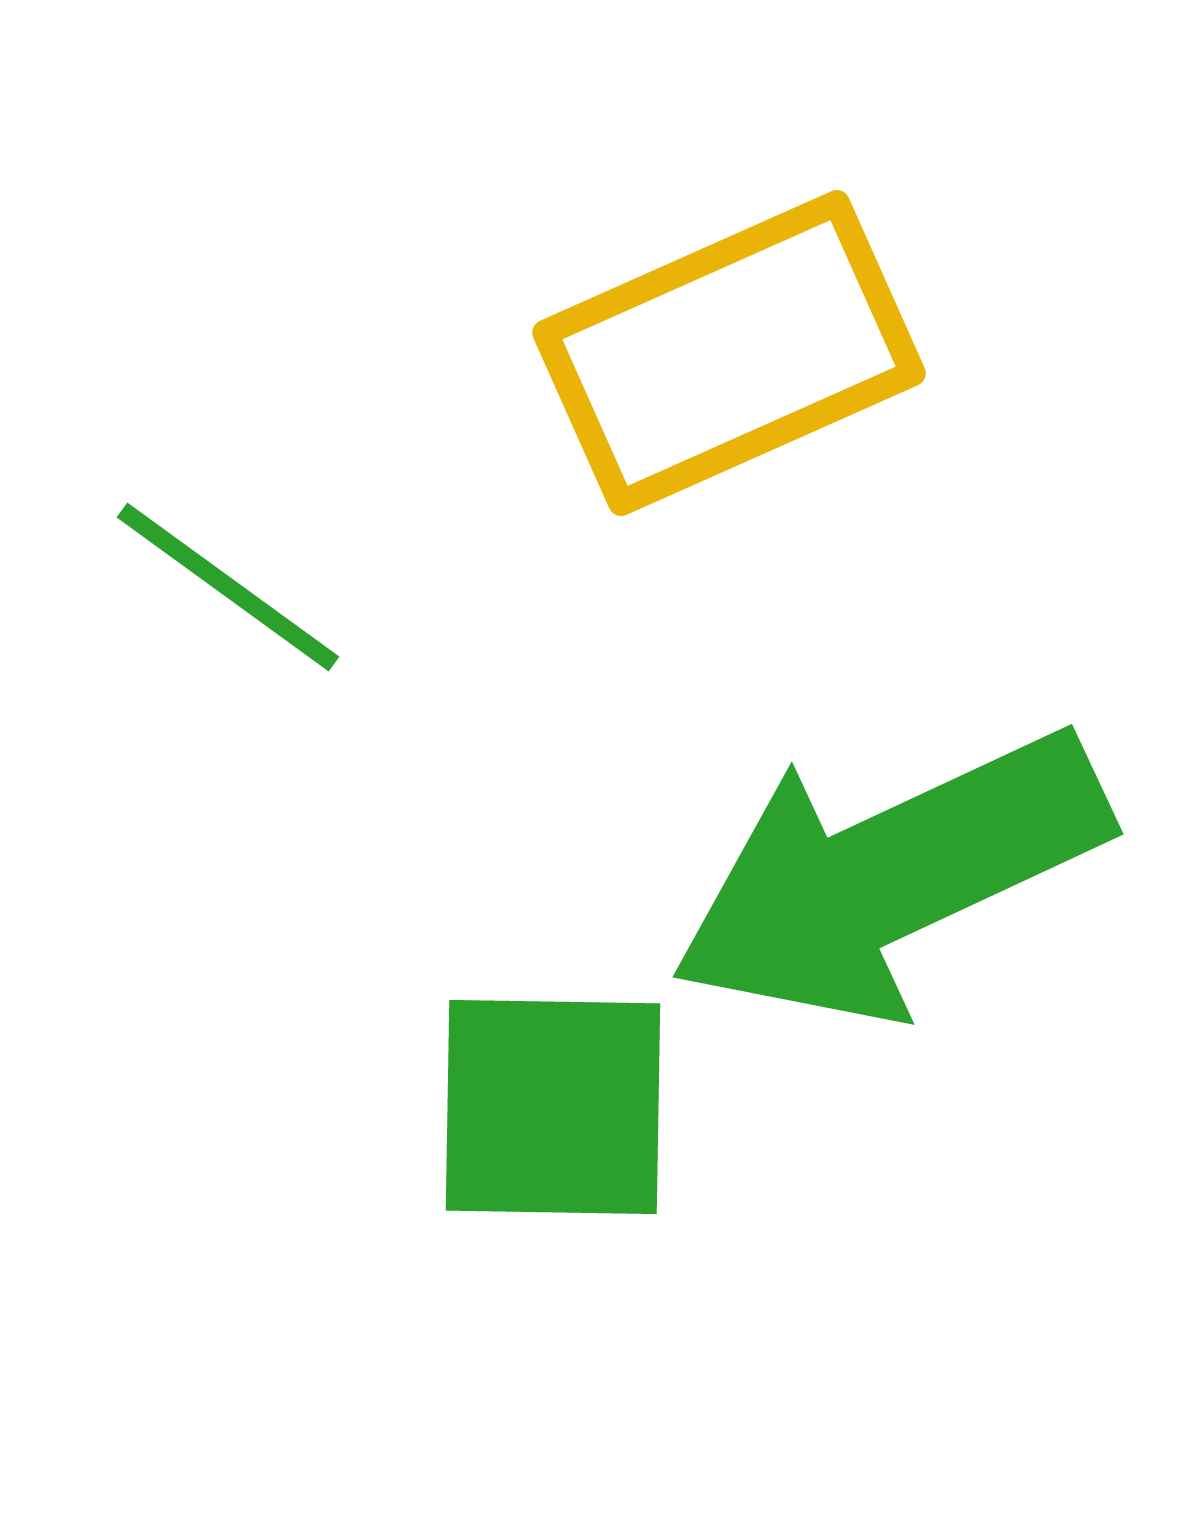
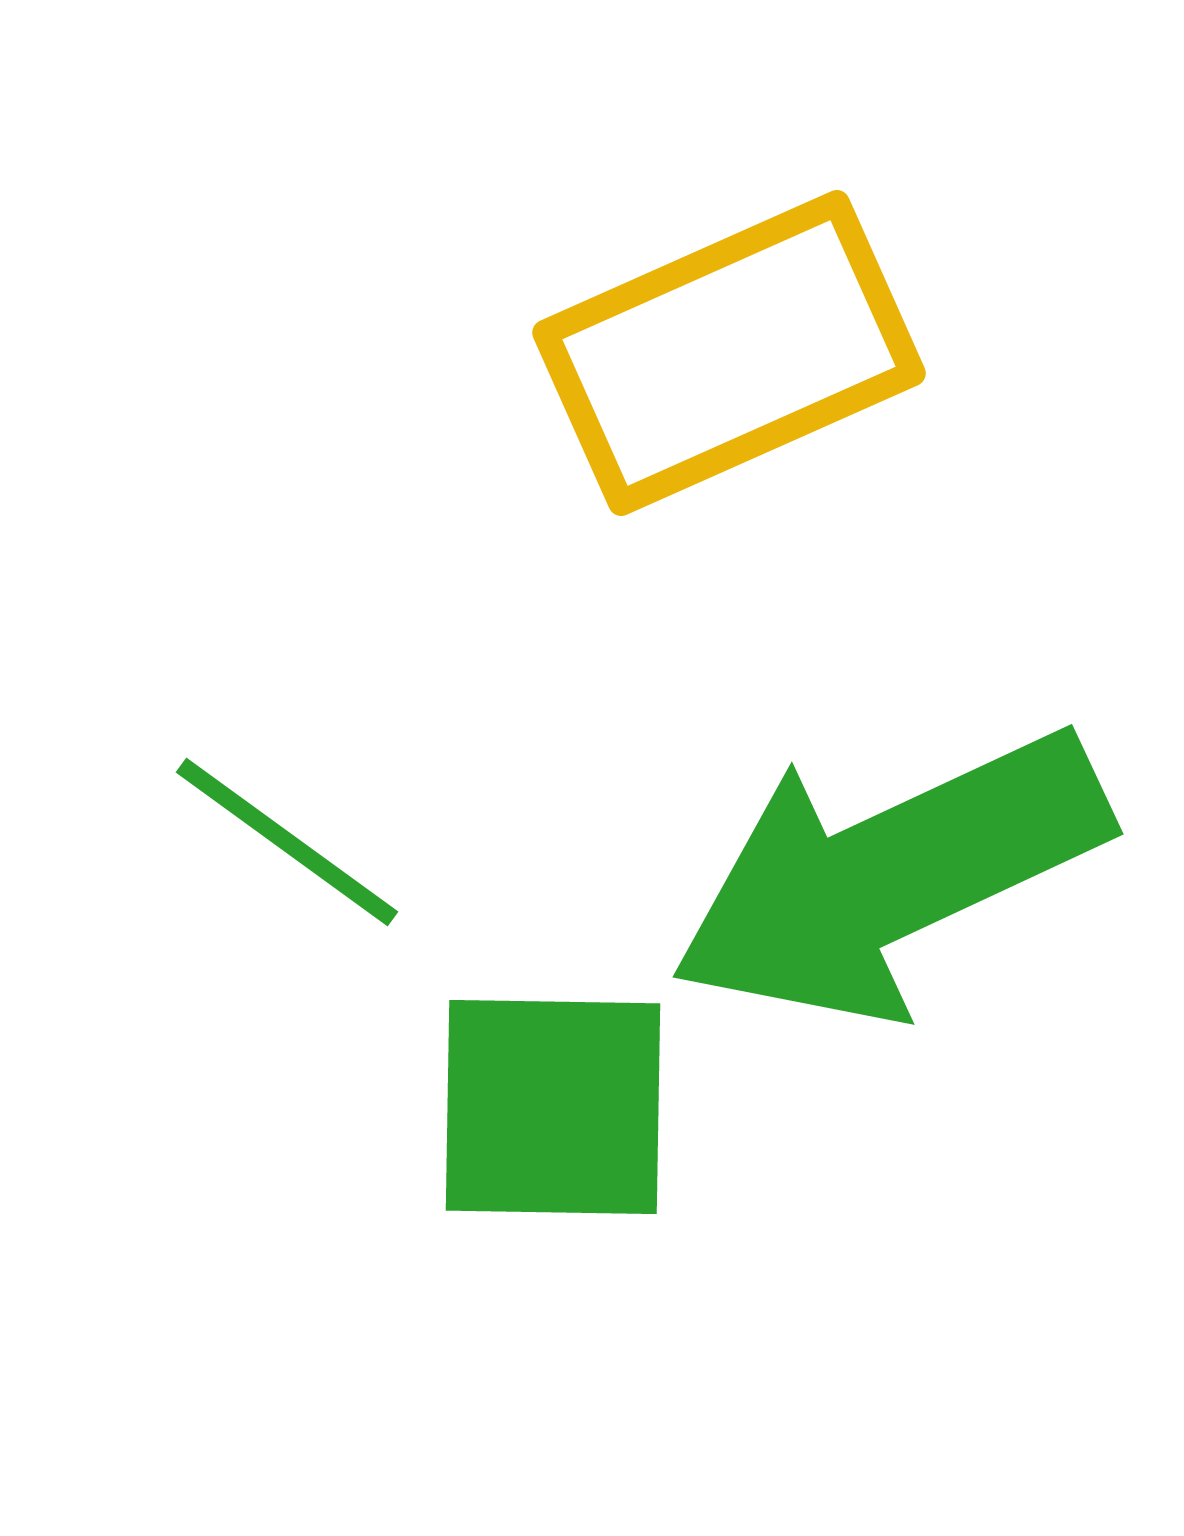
green line: moved 59 px right, 255 px down
